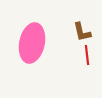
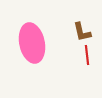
pink ellipse: rotated 24 degrees counterclockwise
